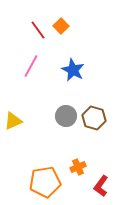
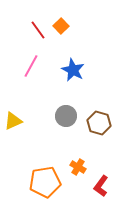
brown hexagon: moved 5 px right, 5 px down
orange cross: rotated 35 degrees counterclockwise
